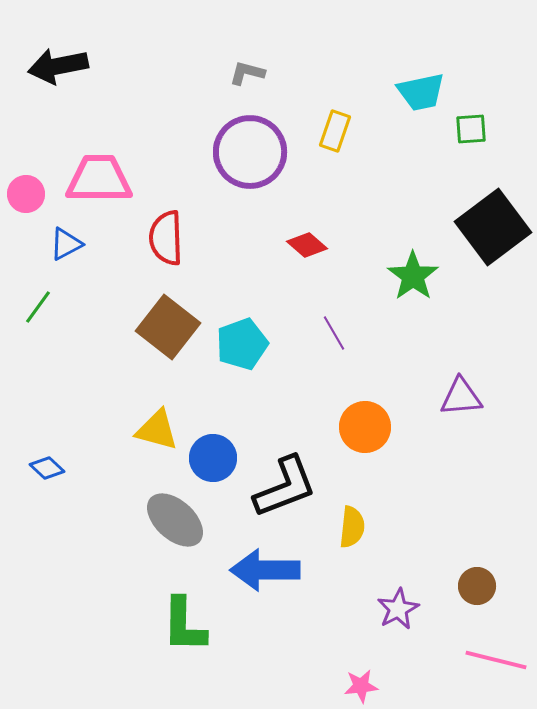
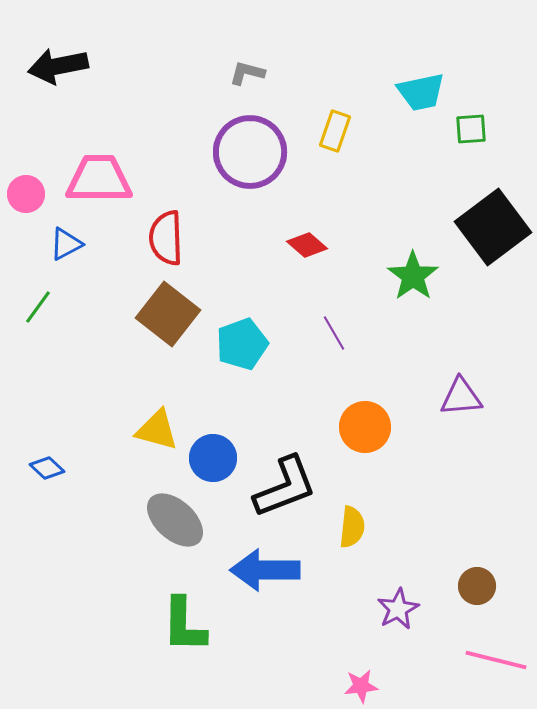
brown square: moved 13 px up
